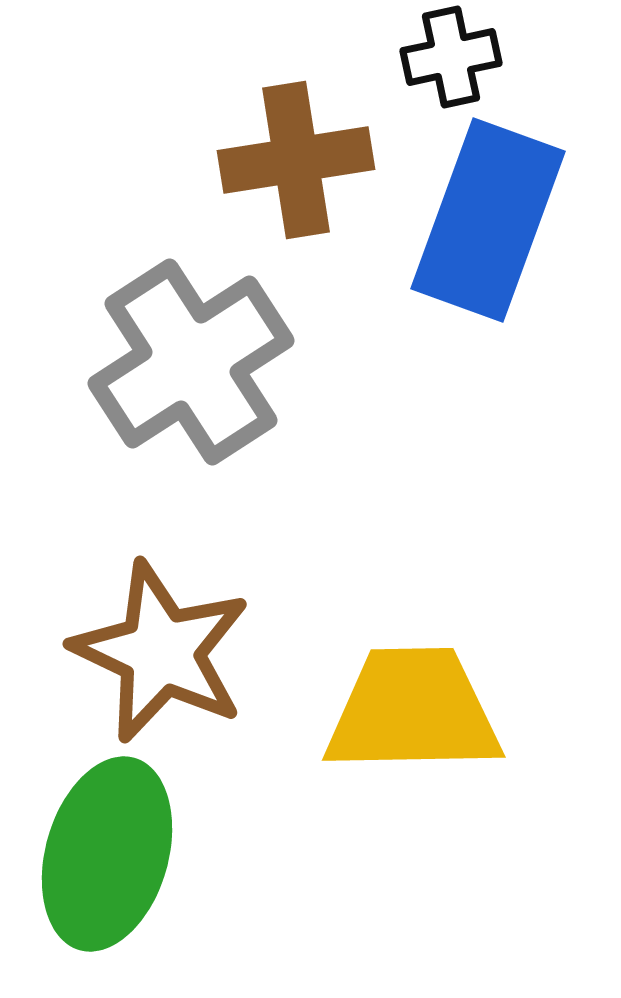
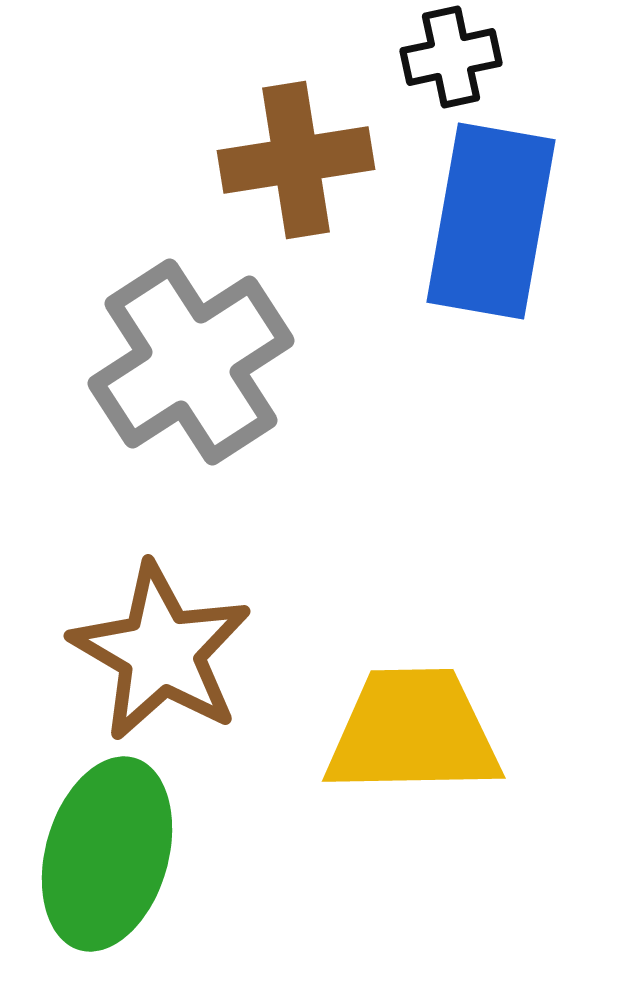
blue rectangle: moved 3 px right, 1 px down; rotated 10 degrees counterclockwise
brown star: rotated 5 degrees clockwise
yellow trapezoid: moved 21 px down
